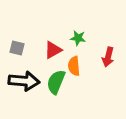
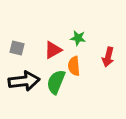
black arrow: rotated 12 degrees counterclockwise
